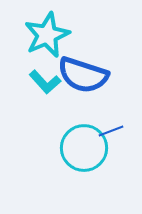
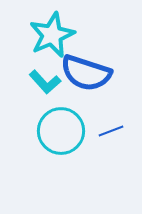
cyan star: moved 5 px right
blue semicircle: moved 3 px right, 2 px up
cyan circle: moved 23 px left, 17 px up
